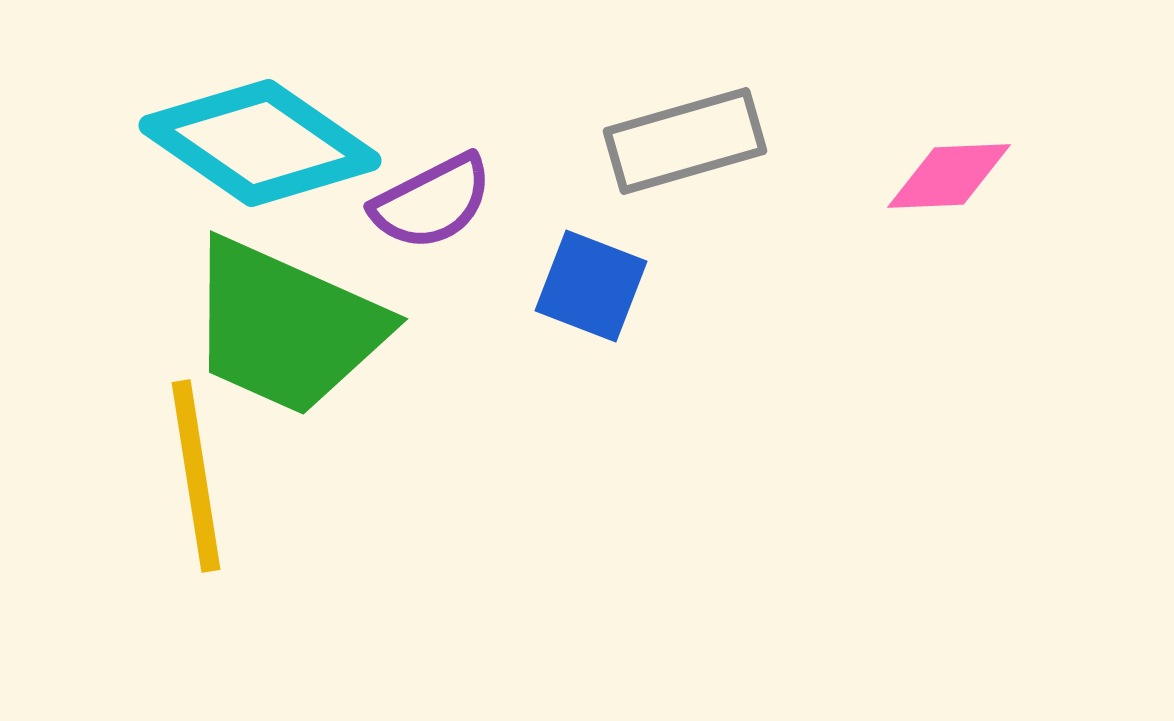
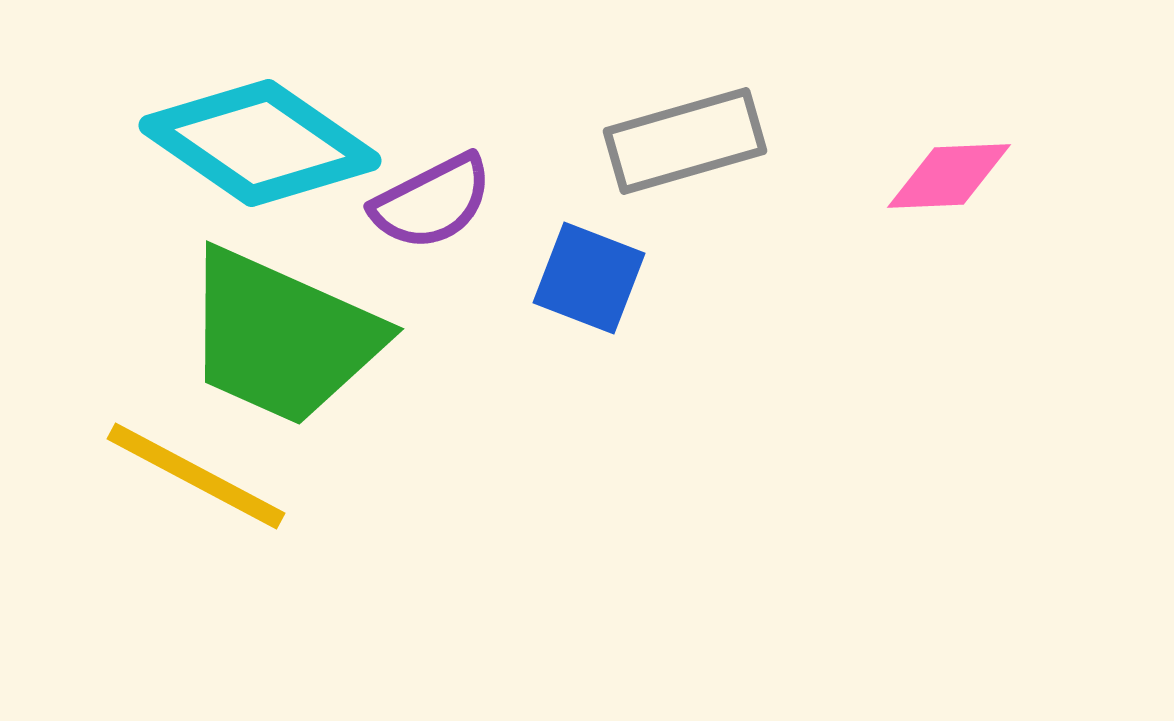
blue square: moved 2 px left, 8 px up
green trapezoid: moved 4 px left, 10 px down
yellow line: rotated 53 degrees counterclockwise
